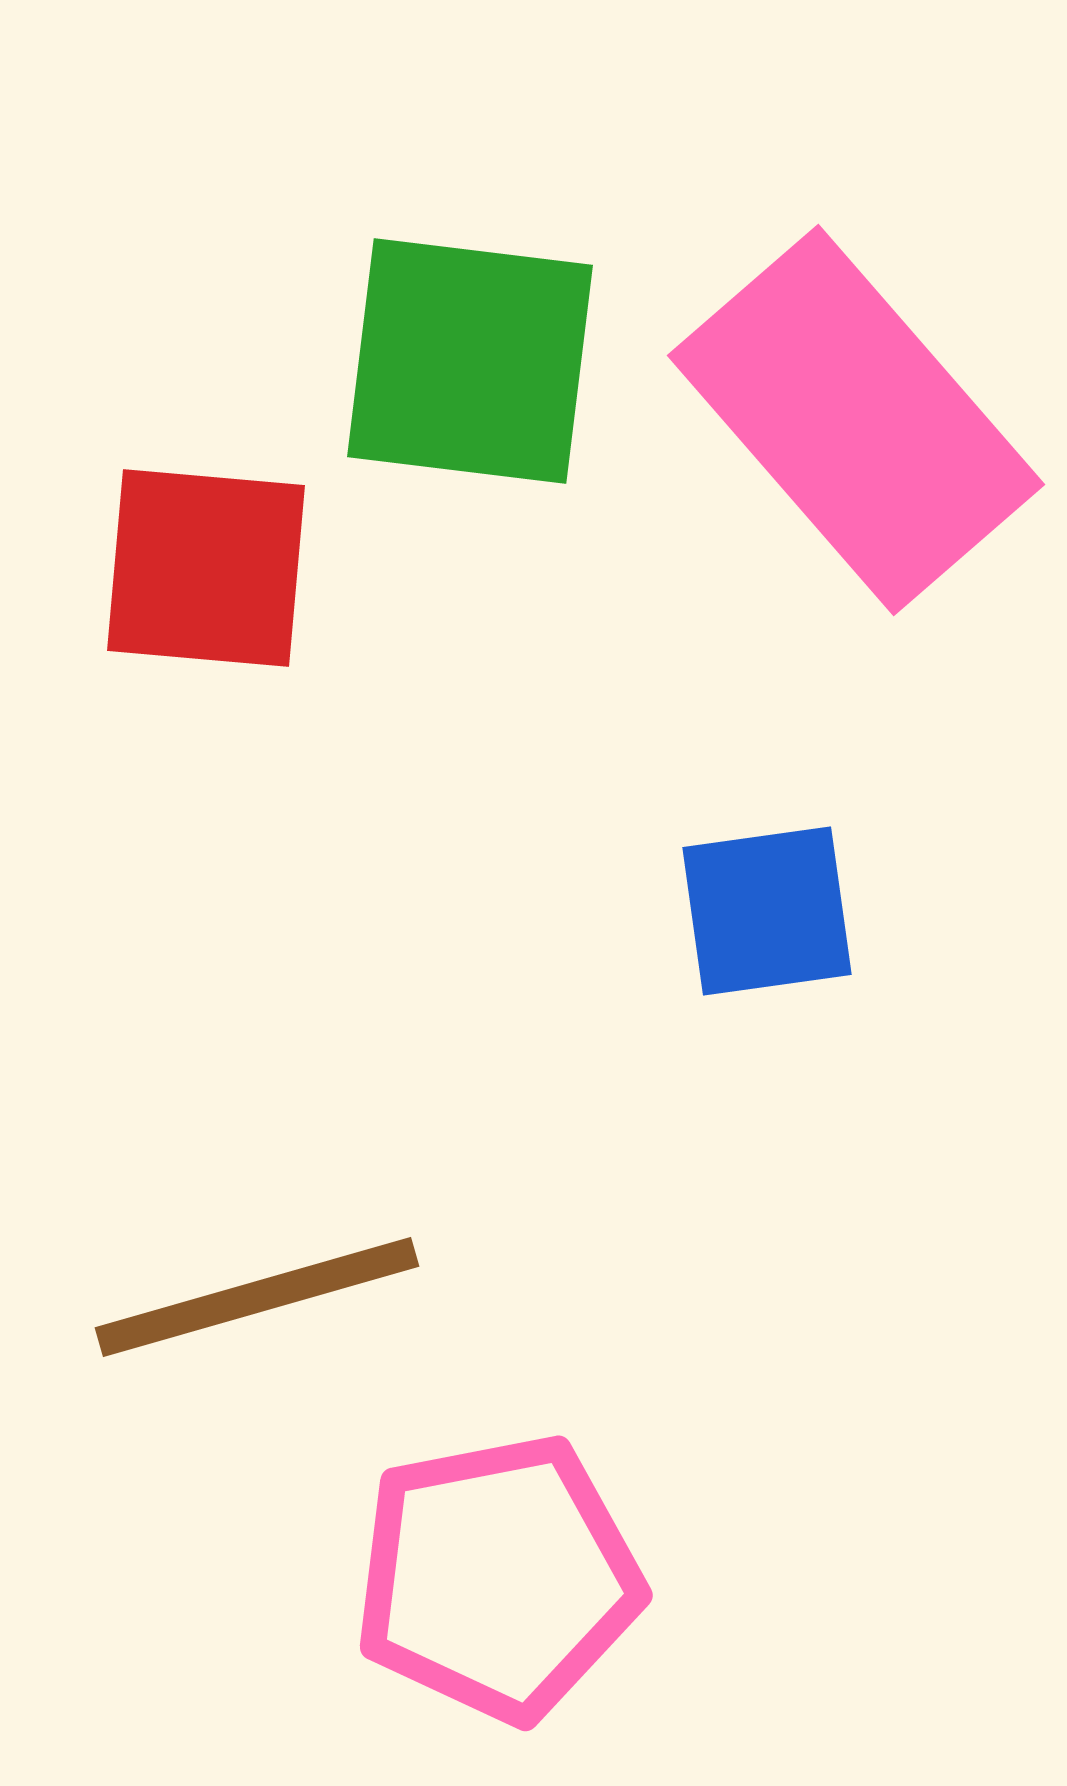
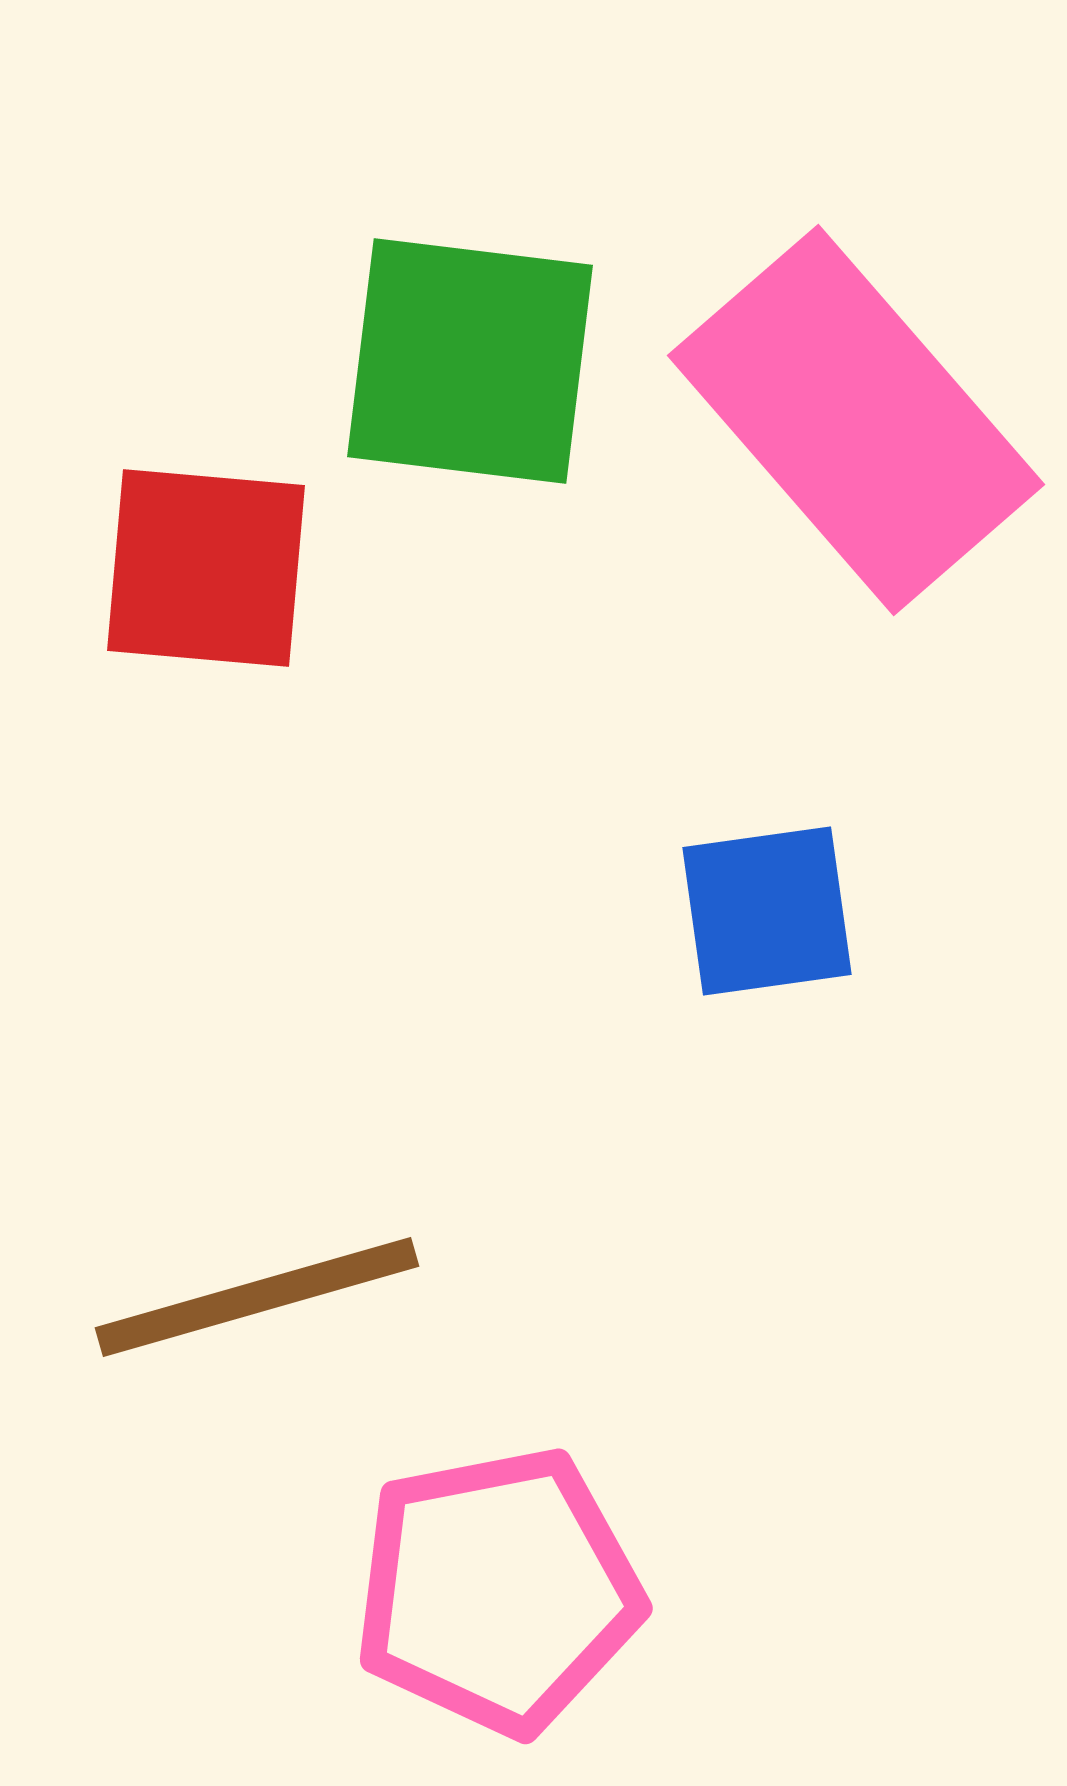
pink pentagon: moved 13 px down
